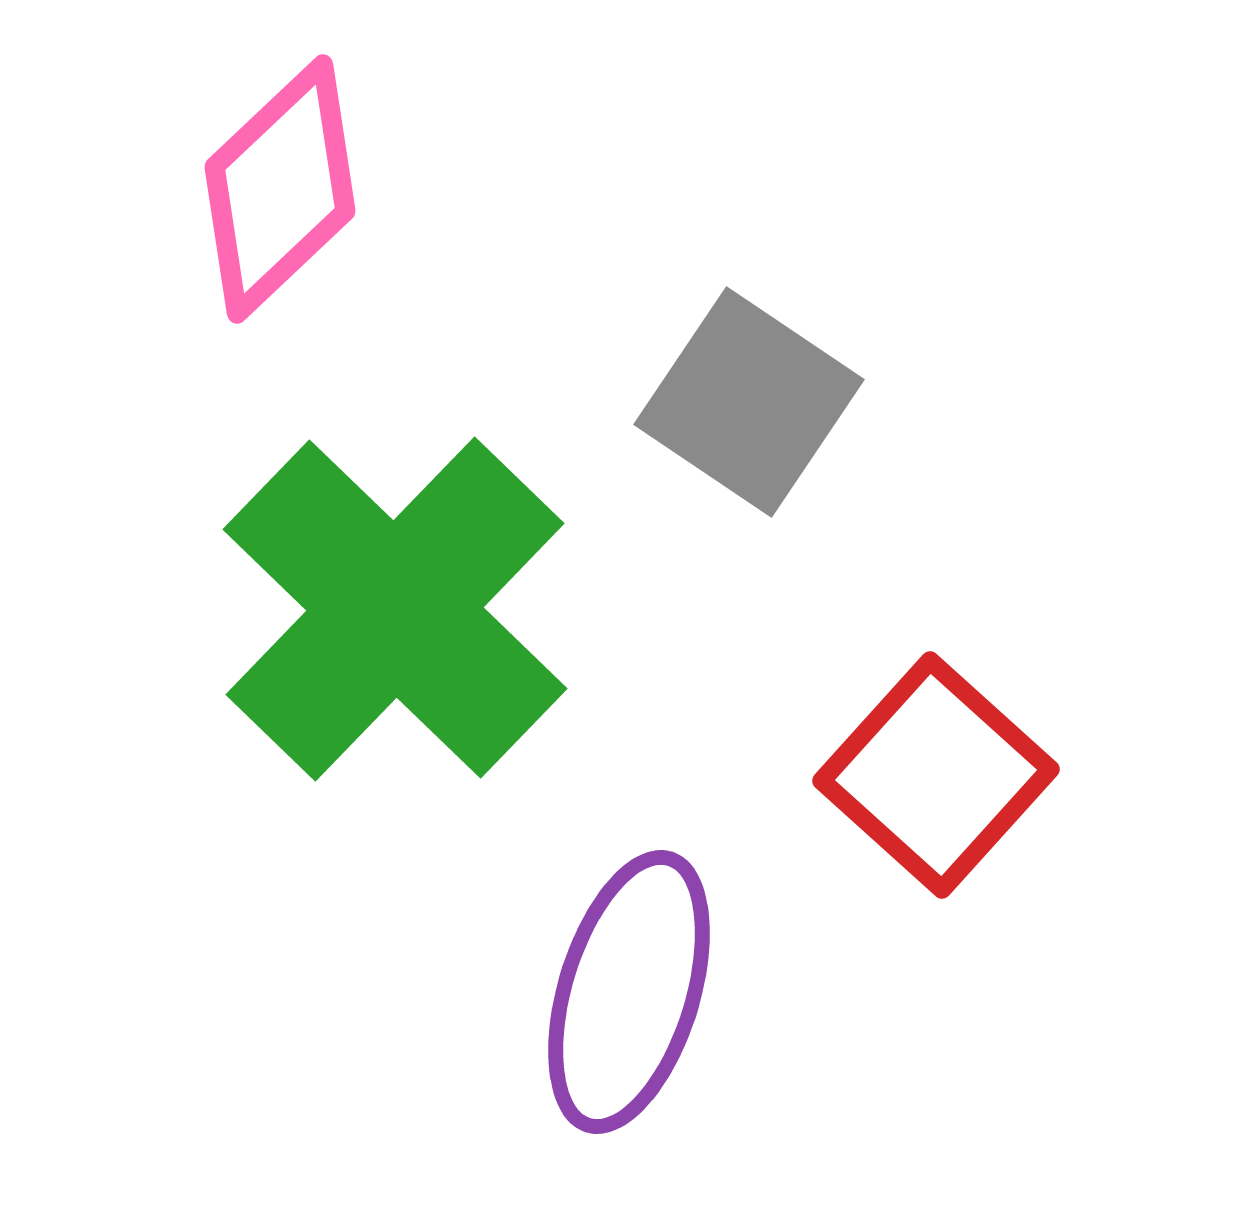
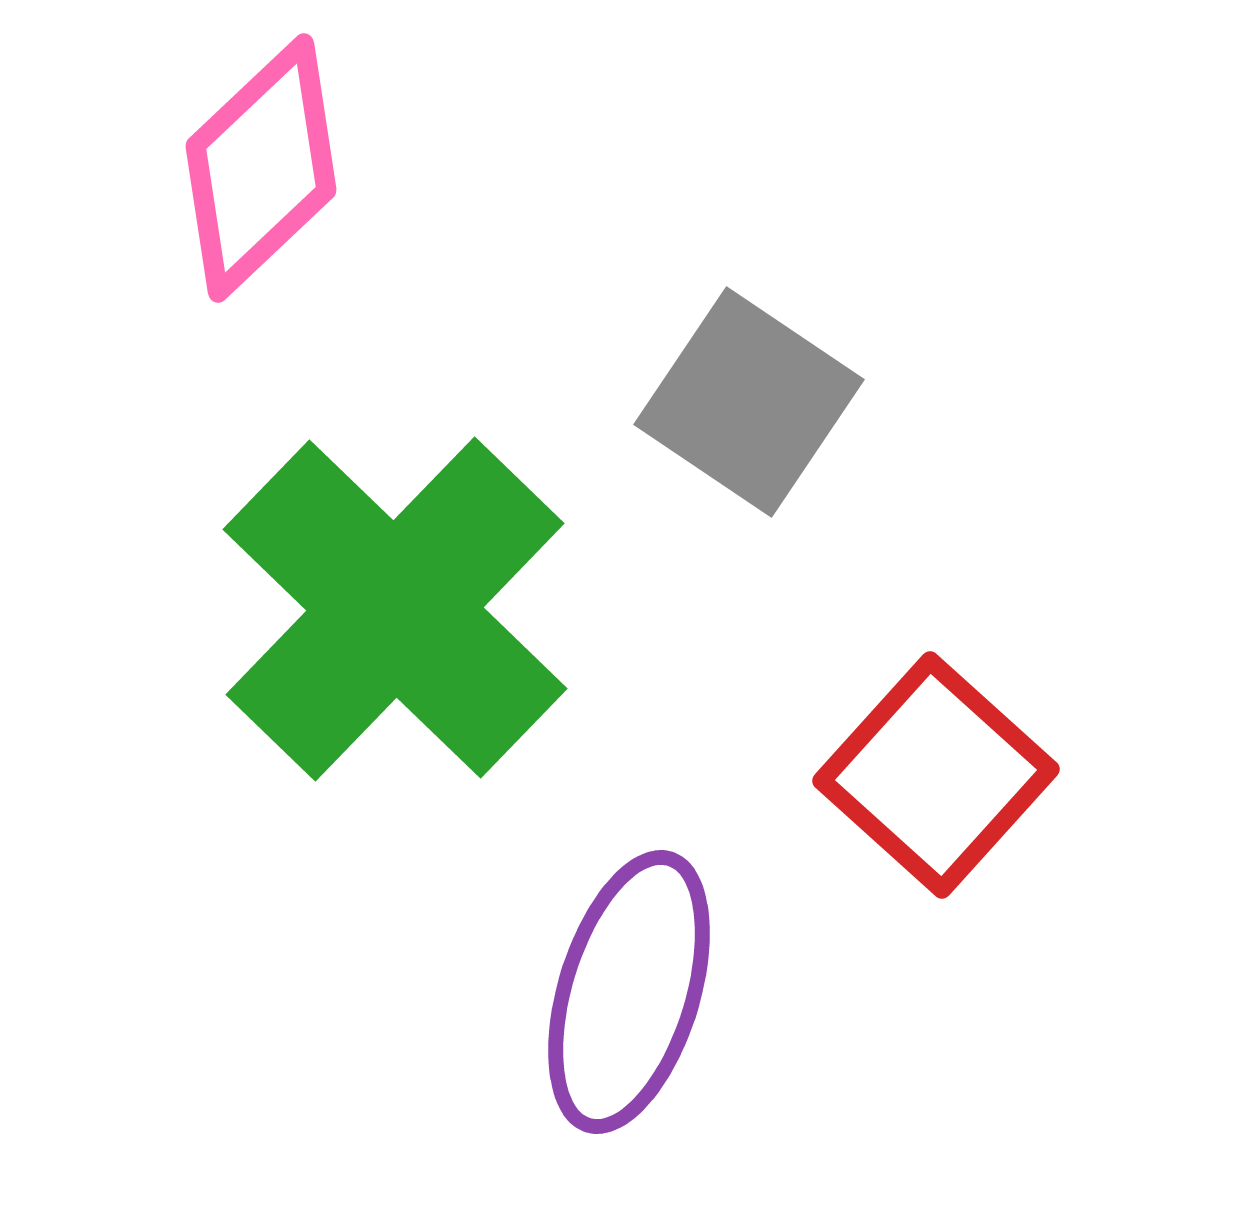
pink diamond: moved 19 px left, 21 px up
